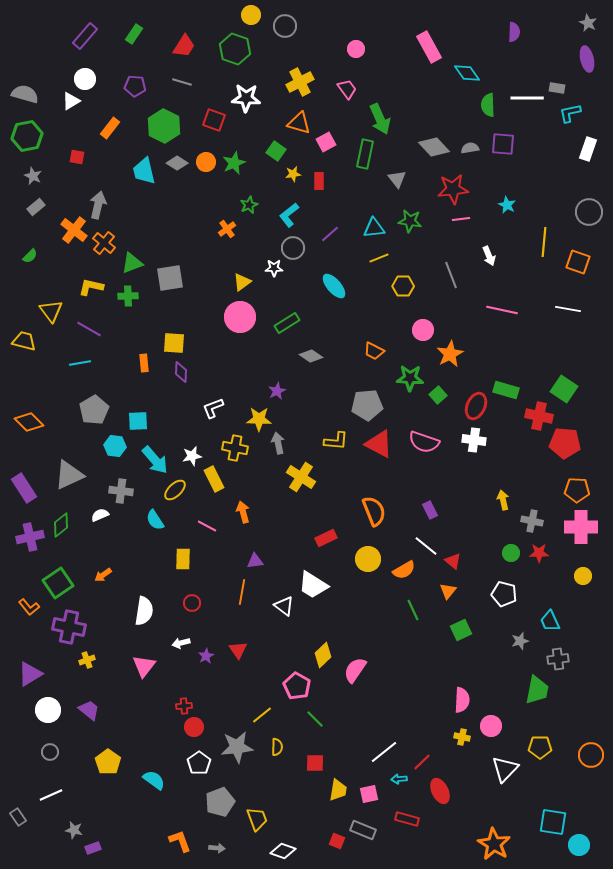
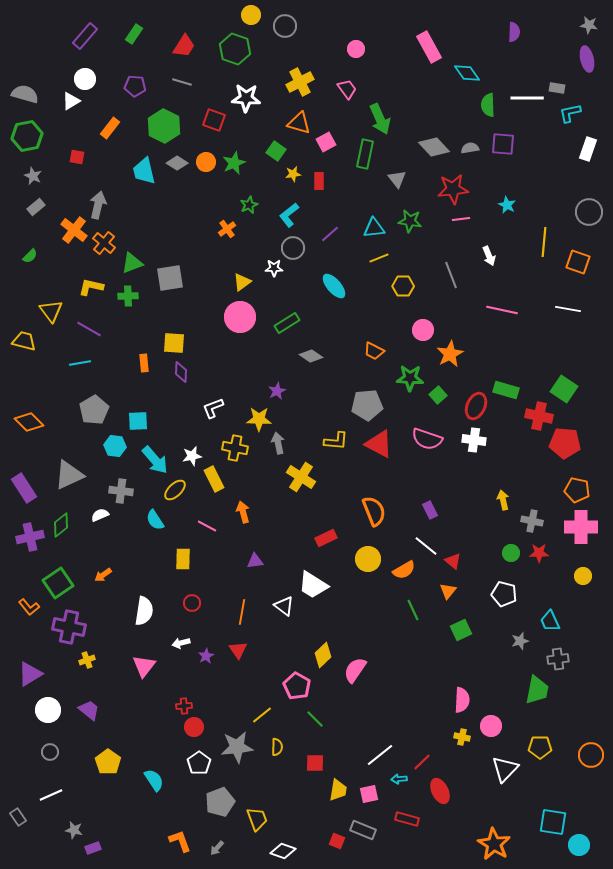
gray star at (588, 23): moved 1 px right, 2 px down; rotated 18 degrees counterclockwise
pink semicircle at (424, 442): moved 3 px right, 3 px up
orange pentagon at (577, 490): rotated 10 degrees clockwise
orange line at (242, 592): moved 20 px down
white line at (384, 752): moved 4 px left, 3 px down
cyan semicircle at (154, 780): rotated 20 degrees clockwise
gray arrow at (217, 848): rotated 126 degrees clockwise
